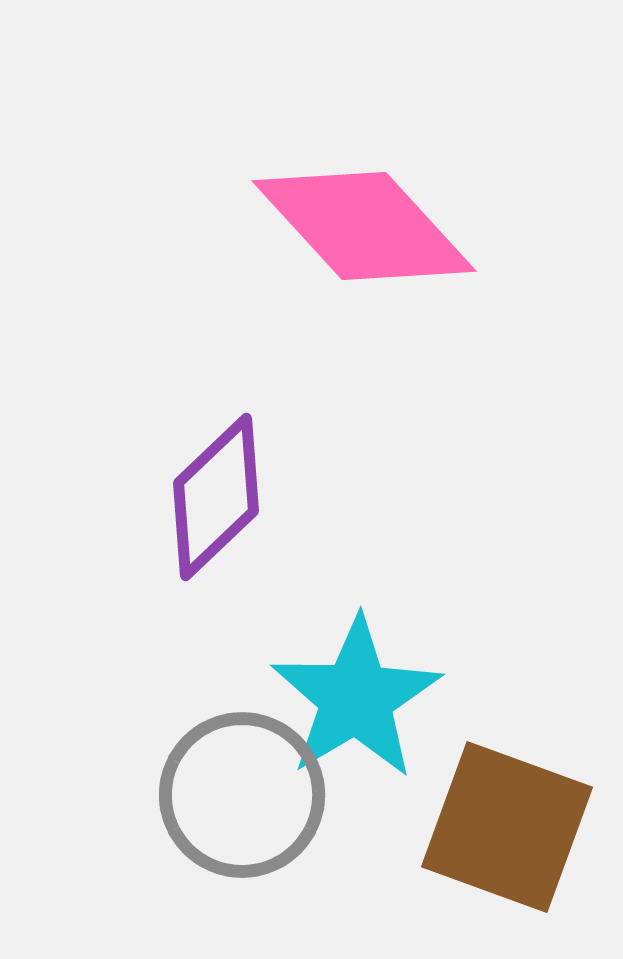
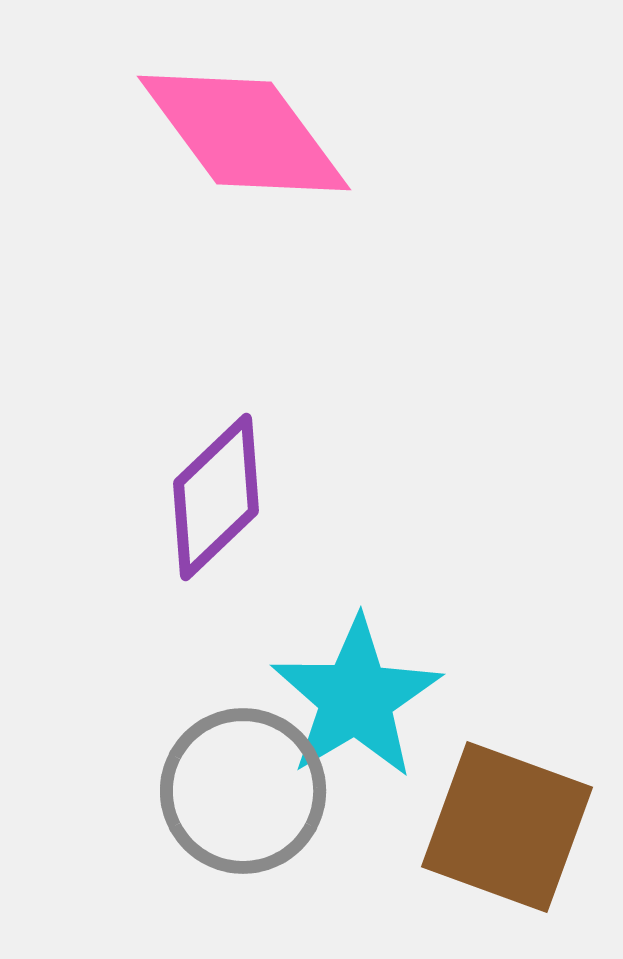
pink diamond: moved 120 px left, 93 px up; rotated 6 degrees clockwise
gray circle: moved 1 px right, 4 px up
